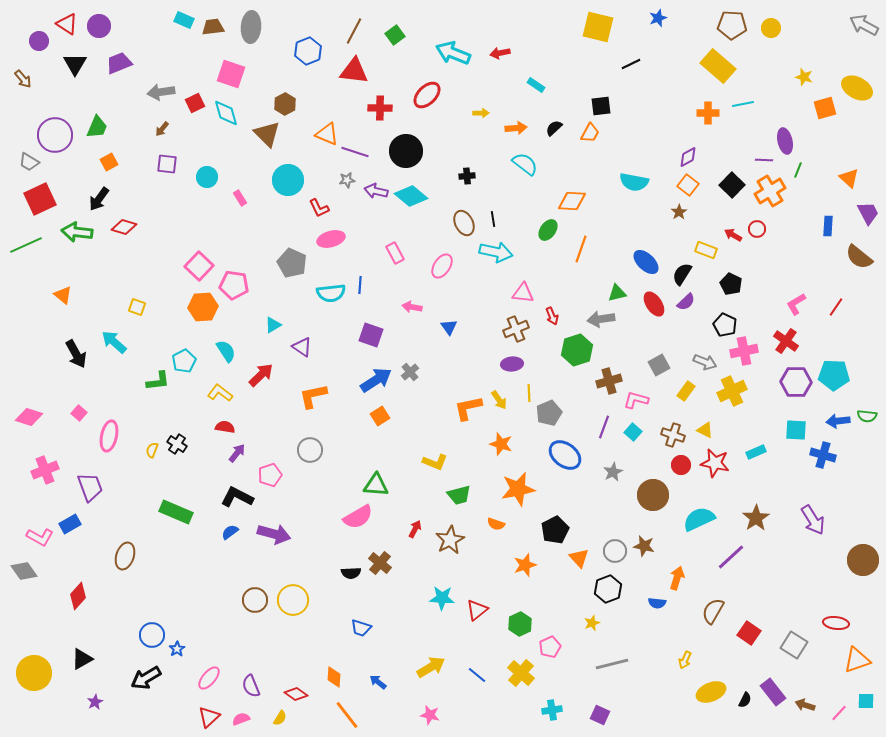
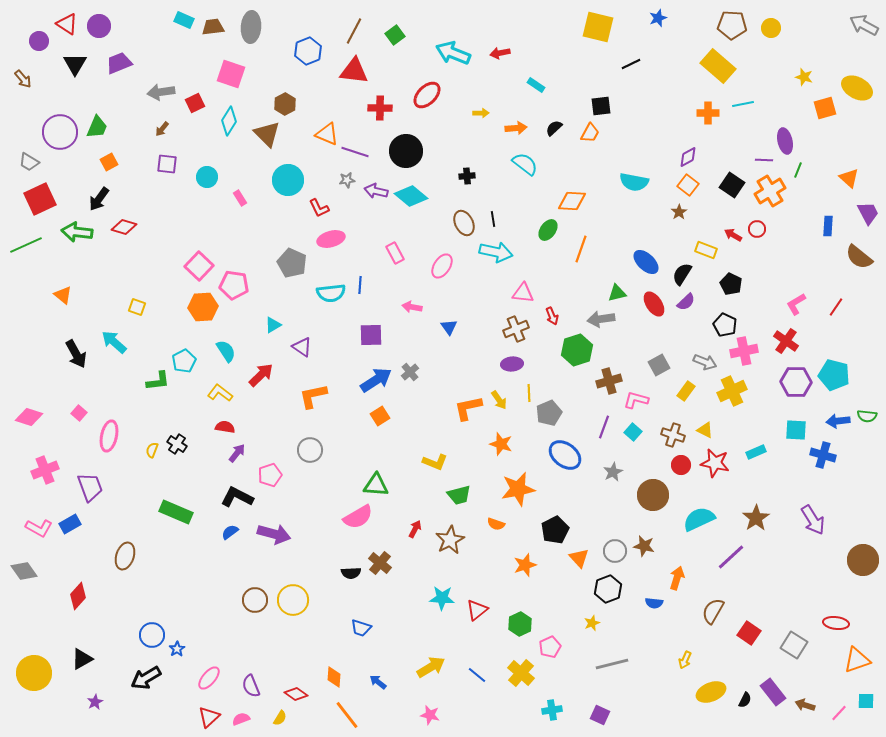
cyan diamond at (226, 113): moved 3 px right, 8 px down; rotated 48 degrees clockwise
purple circle at (55, 135): moved 5 px right, 3 px up
black square at (732, 185): rotated 10 degrees counterclockwise
purple square at (371, 335): rotated 20 degrees counterclockwise
cyan pentagon at (834, 375): rotated 12 degrees clockwise
pink L-shape at (40, 537): moved 1 px left, 9 px up
blue semicircle at (657, 603): moved 3 px left
